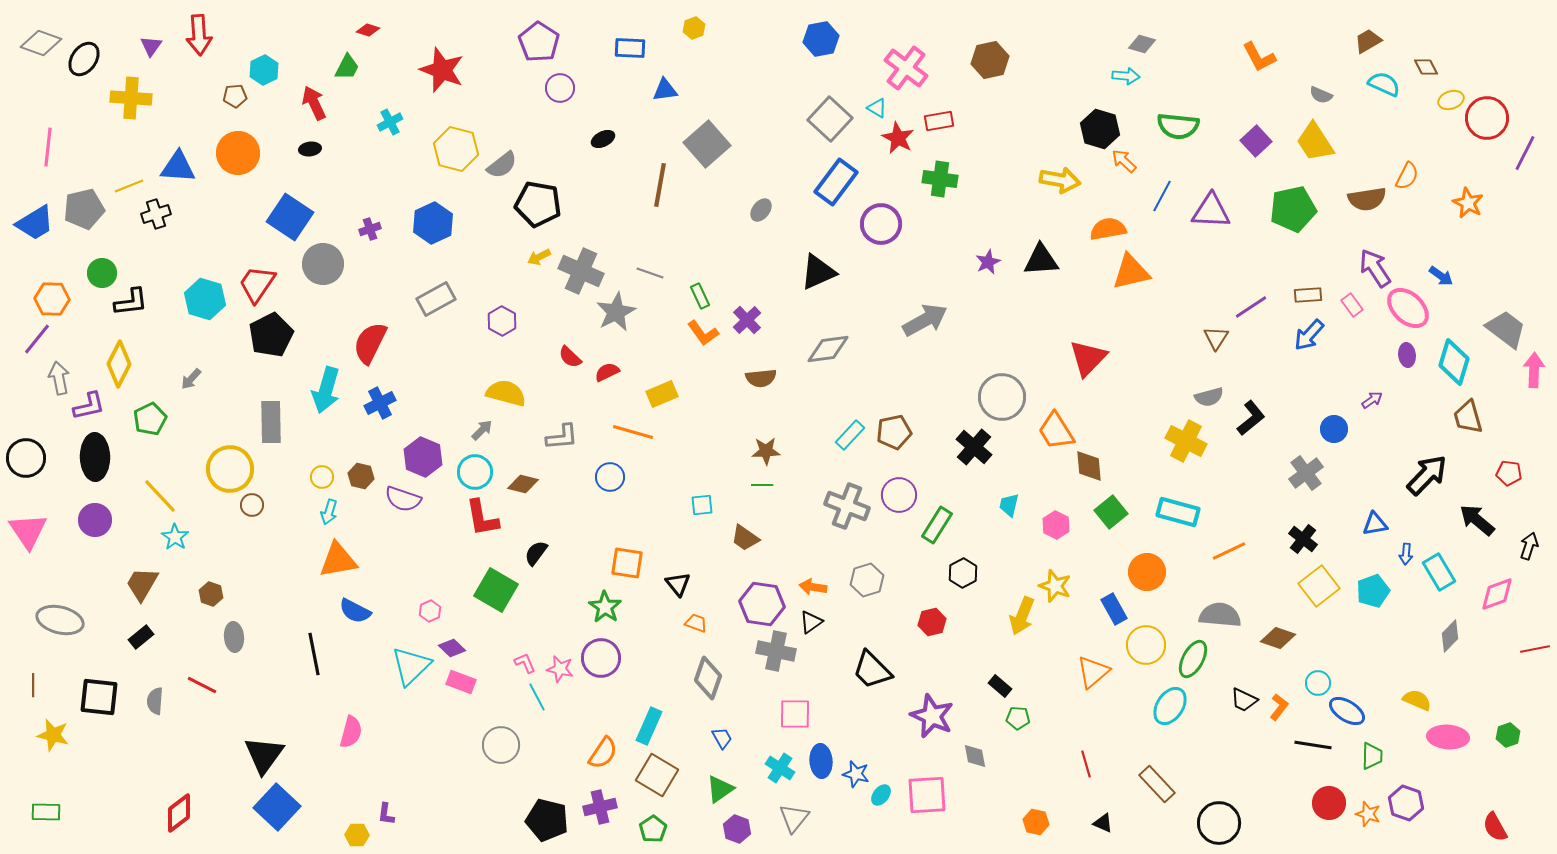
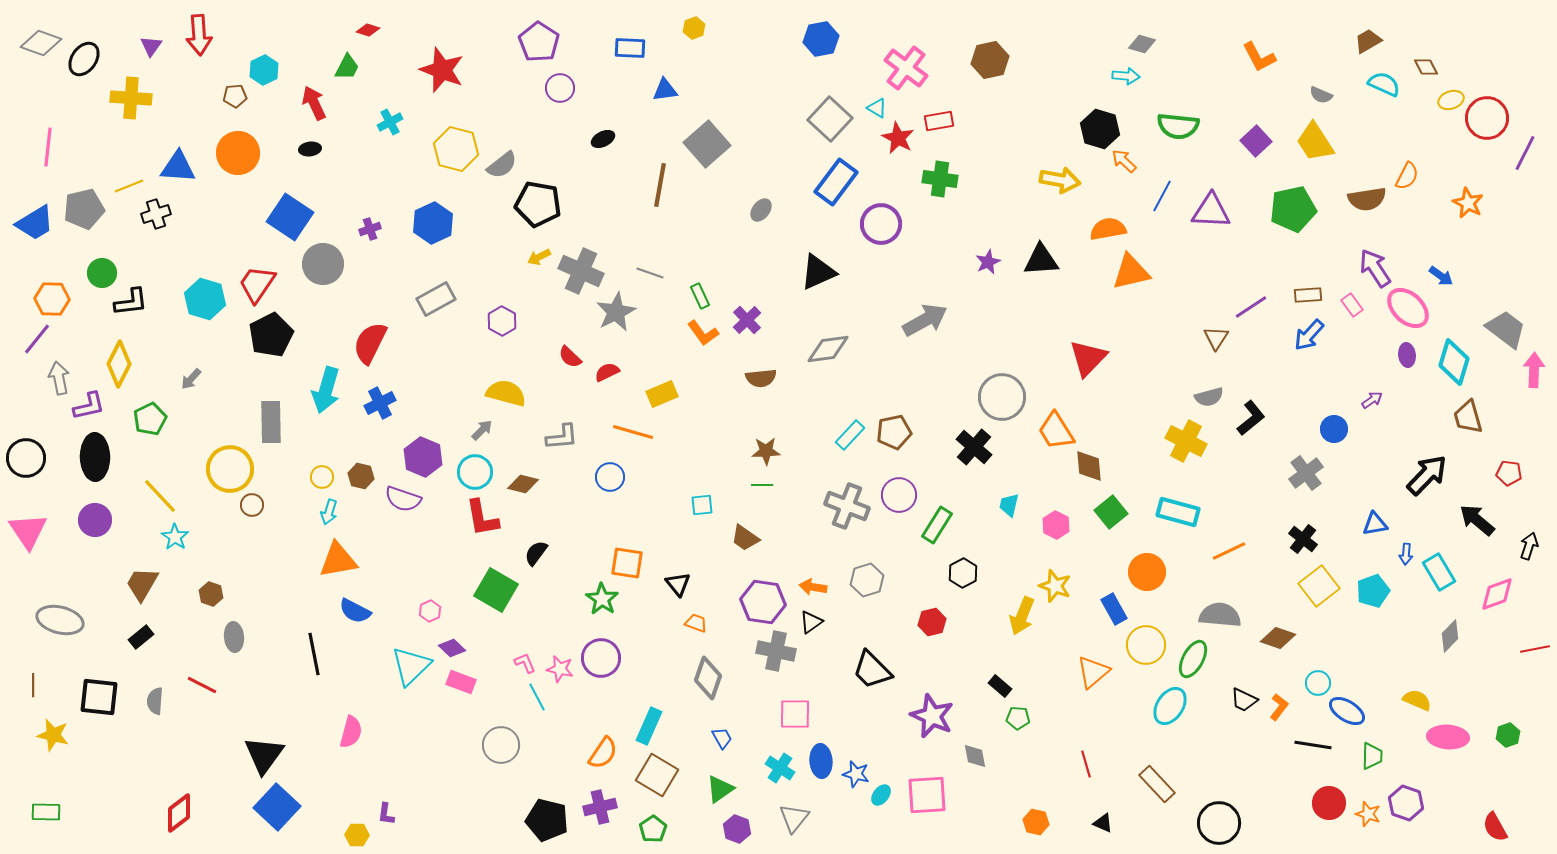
purple hexagon at (762, 604): moved 1 px right, 2 px up
green star at (605, 607): moved 3 px left, 8 px up
